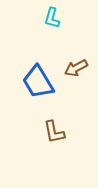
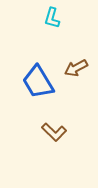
brown L-shape: rotated 35 degrees counterclockwise
